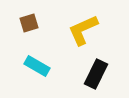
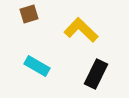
brown square: moved 9 px up
yellow L-shape: moved 2 px left; rotated 68 degrees clockwise
